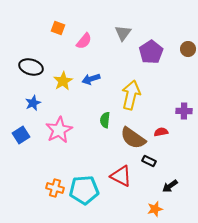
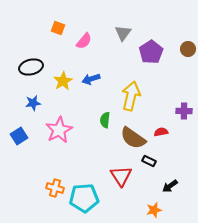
black ellipse: rotated 30 degrees counterclockwise
yellow arrow: moved 1 px down
blue star: rotated 14 degrees clockwise
blue square: moved 2 px left, 1 px down
red triangle: rotated 30 degrees clockwise
cyan pentagon: moved 8 px down
orange star: moved 1 px left, 1 px down
